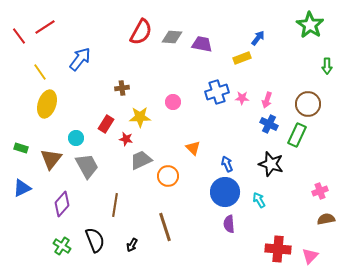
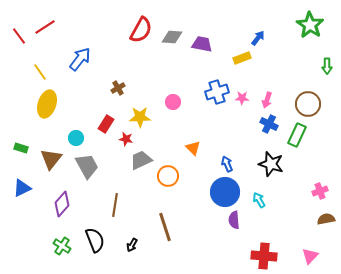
red semicircle at (141, 32): moved 2 px up
brown cross at (122, 88): moved 4 px left; rotated 24 degrees counterclockwise
purple semicircle at (229, 224): moved 5 px right, 4 px up
red cross at (278, 249): moved 14 px left, 7 px down
